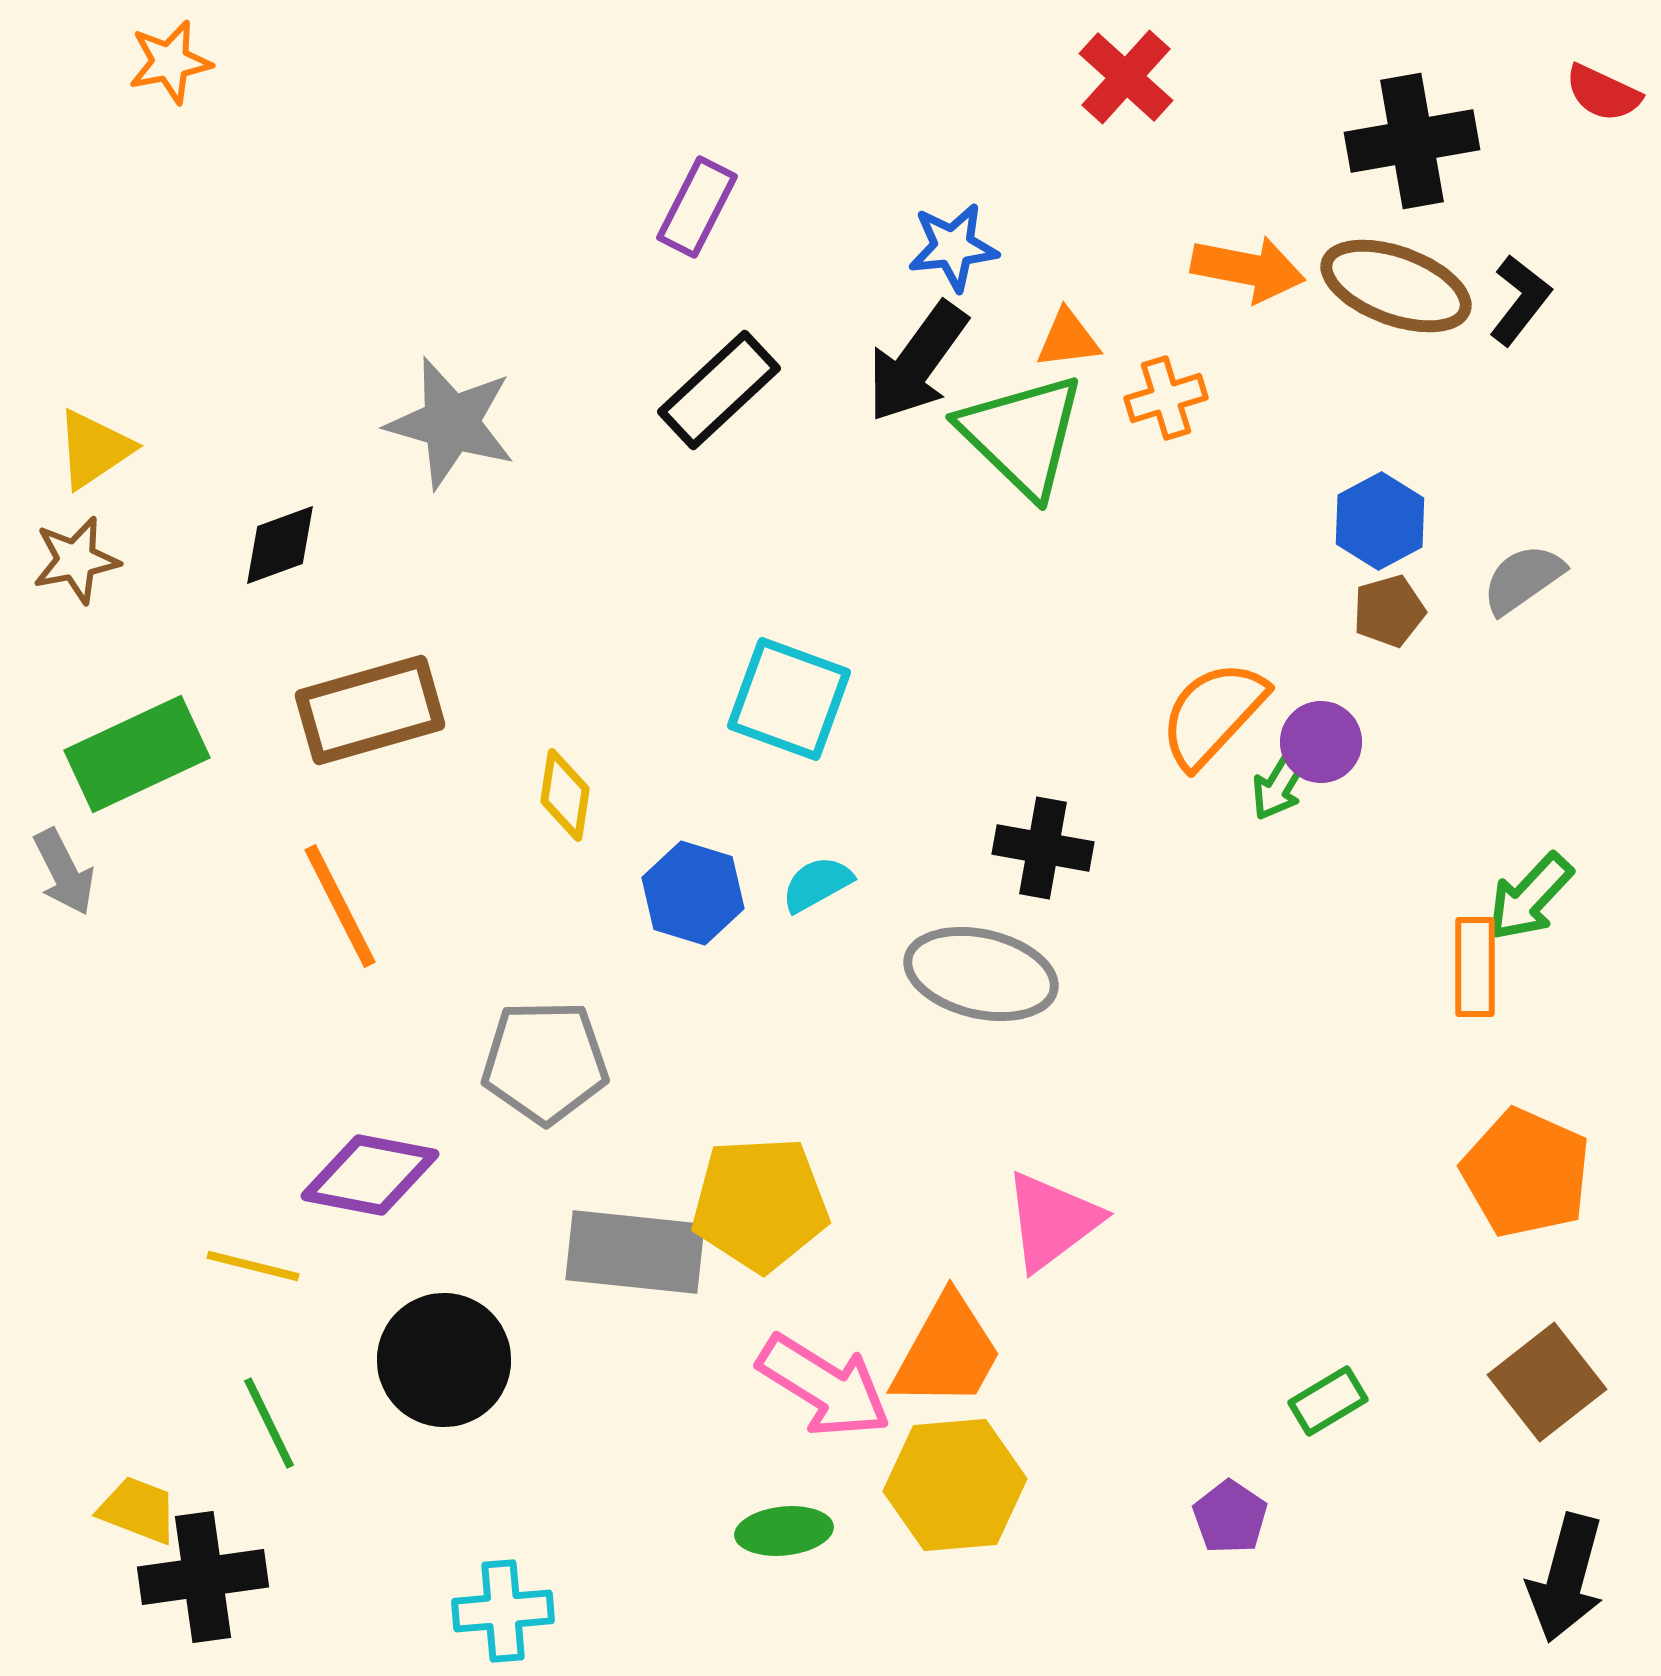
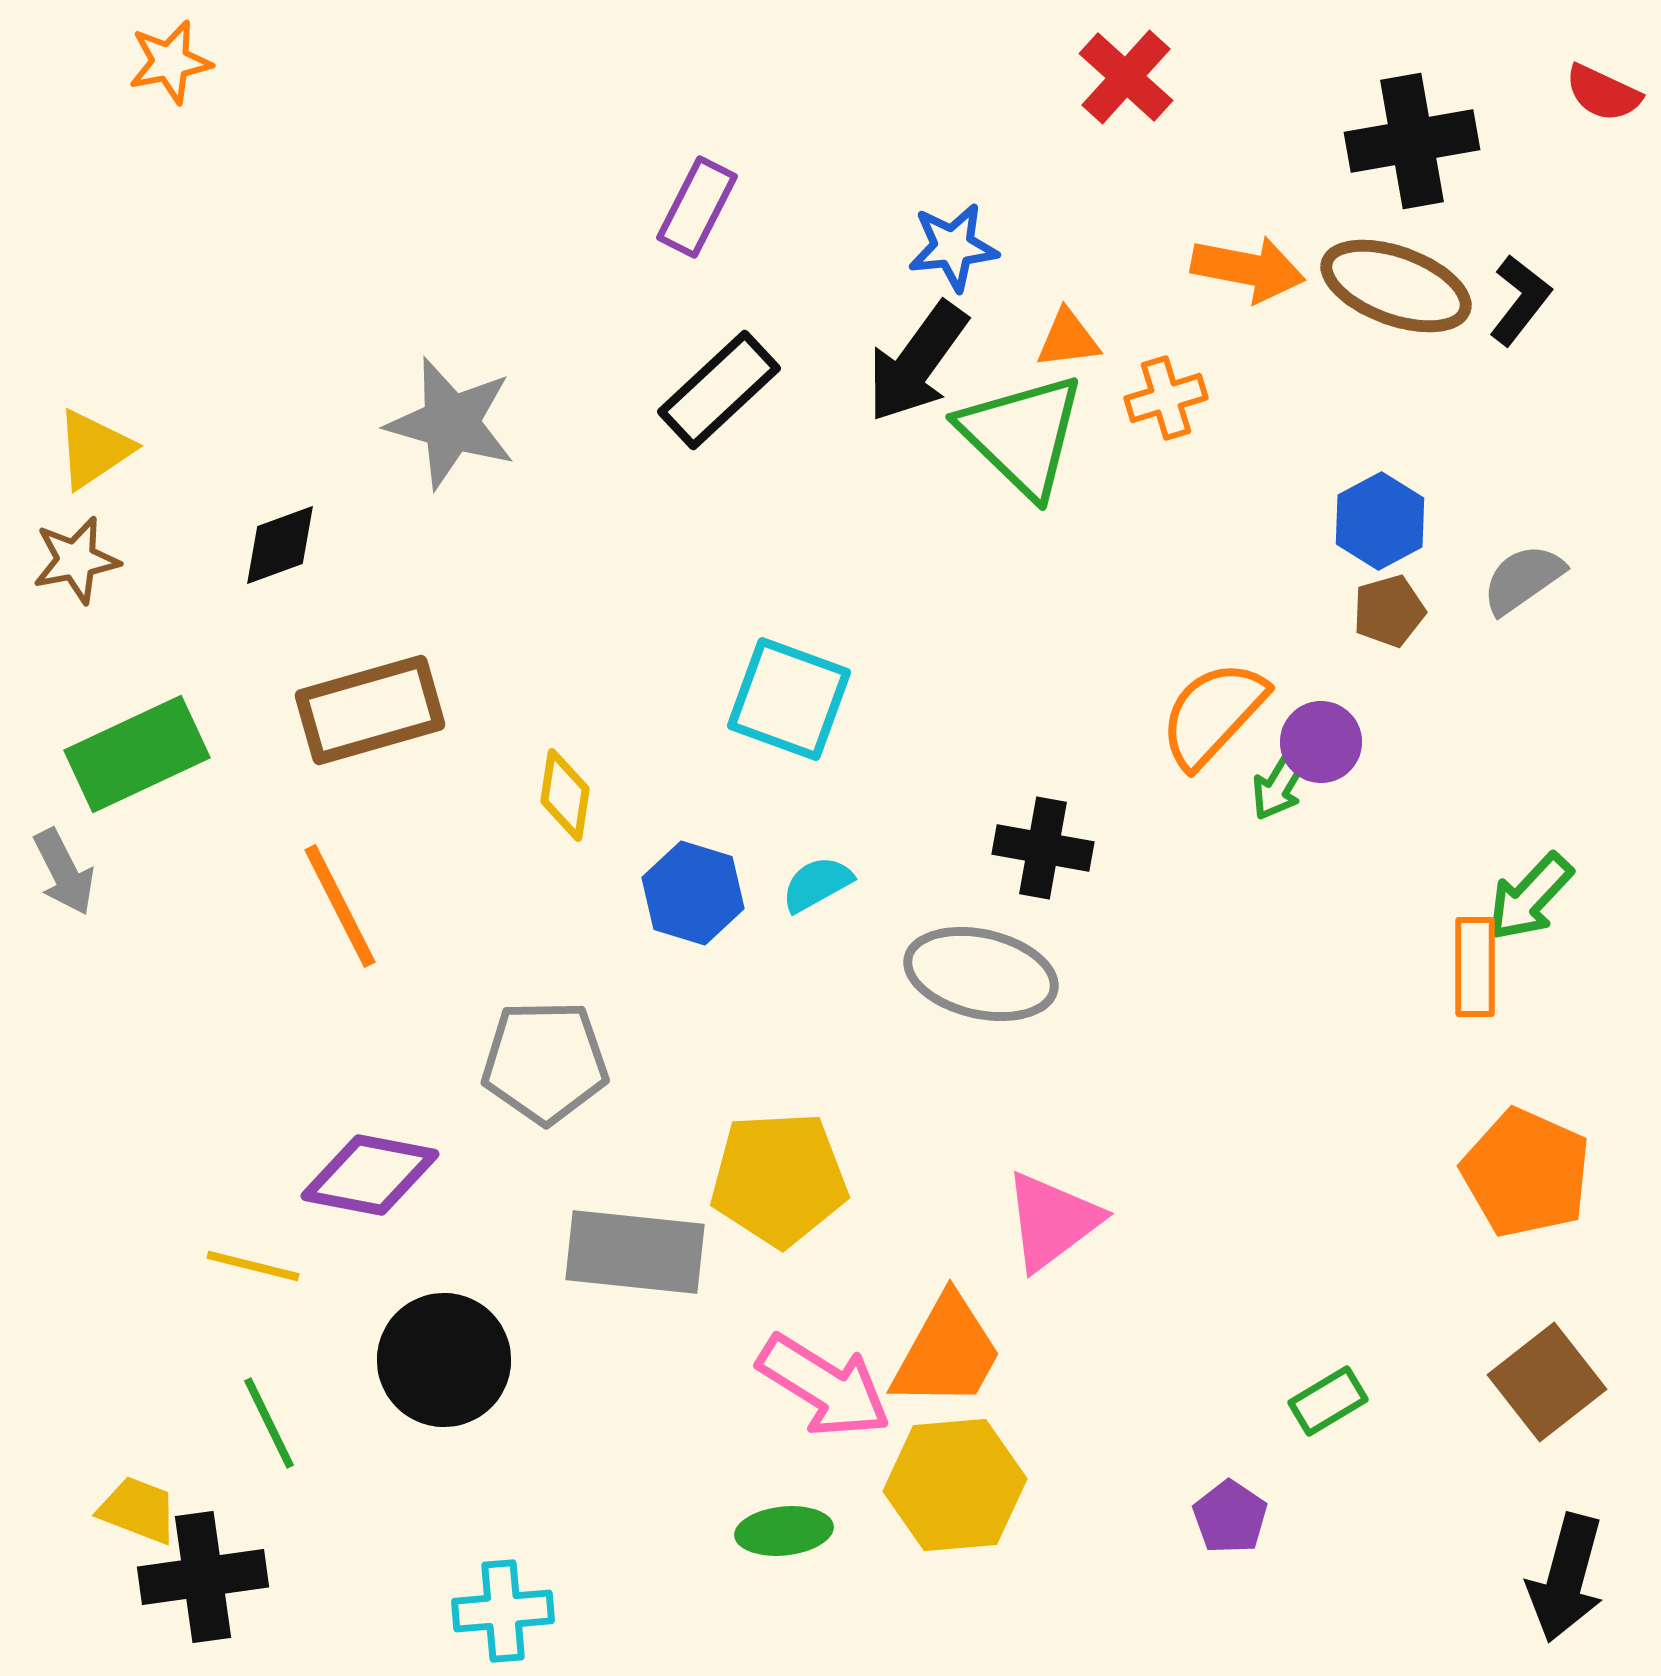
yellow pentagon at (760, 1204): moved 19 px right, 25 px up
